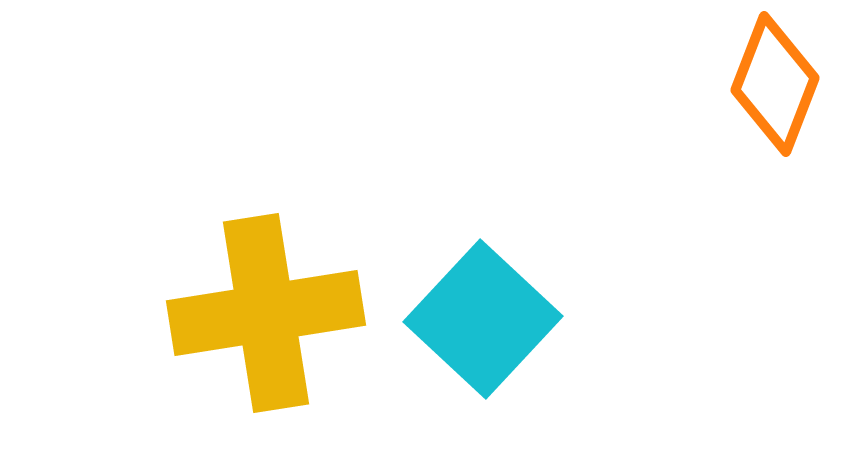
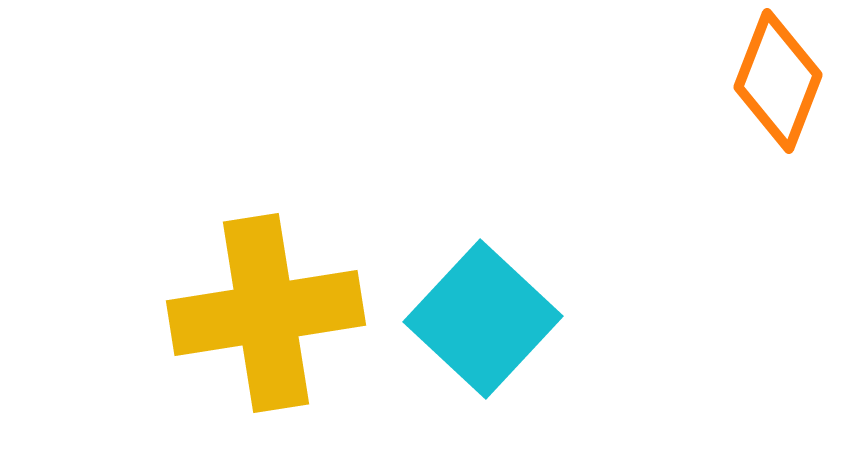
orange diamond: moved 3 px right, 3 px up
